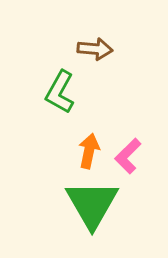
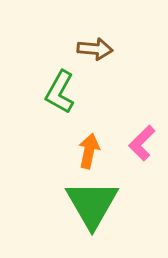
pink L-shape: moved 14 px right, 13 px up
